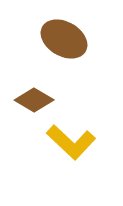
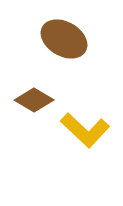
yellow L-shape: moved 14 px right, 12 px up
